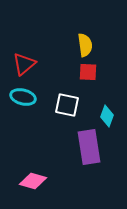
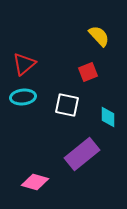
yellow semicircle: moved 14 px right, 9 px up; rotated 35 degrees counterclockwise
red square: rotated 24 degrees counterclockwise
cyan ellipse: rotated 20 degrees counterclockwise
cyan diamond: moved 1 px right, 1 px down; rotated 20 degrees counterclockwise
purple rectangle: moved 7 px left, 7 px down; rotated 60 degrees clockwise
pink diamond: moved 2 px right, 1 px down
